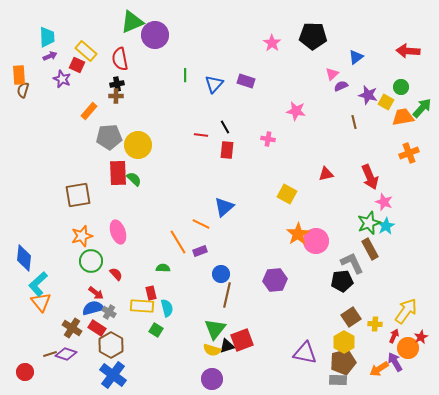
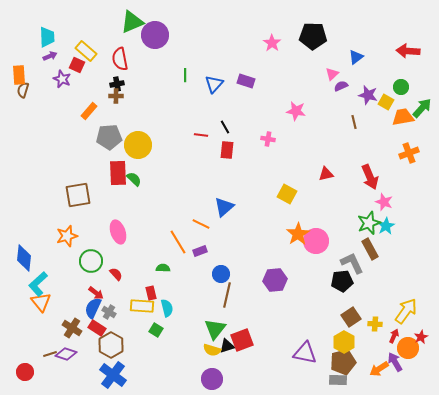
orange star at (82, 236): moved 15 px left
blue semicircle at (93, 308): rotated 50 degrees counterclockwise
